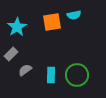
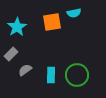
cyan semicircle: moved 2 px up
